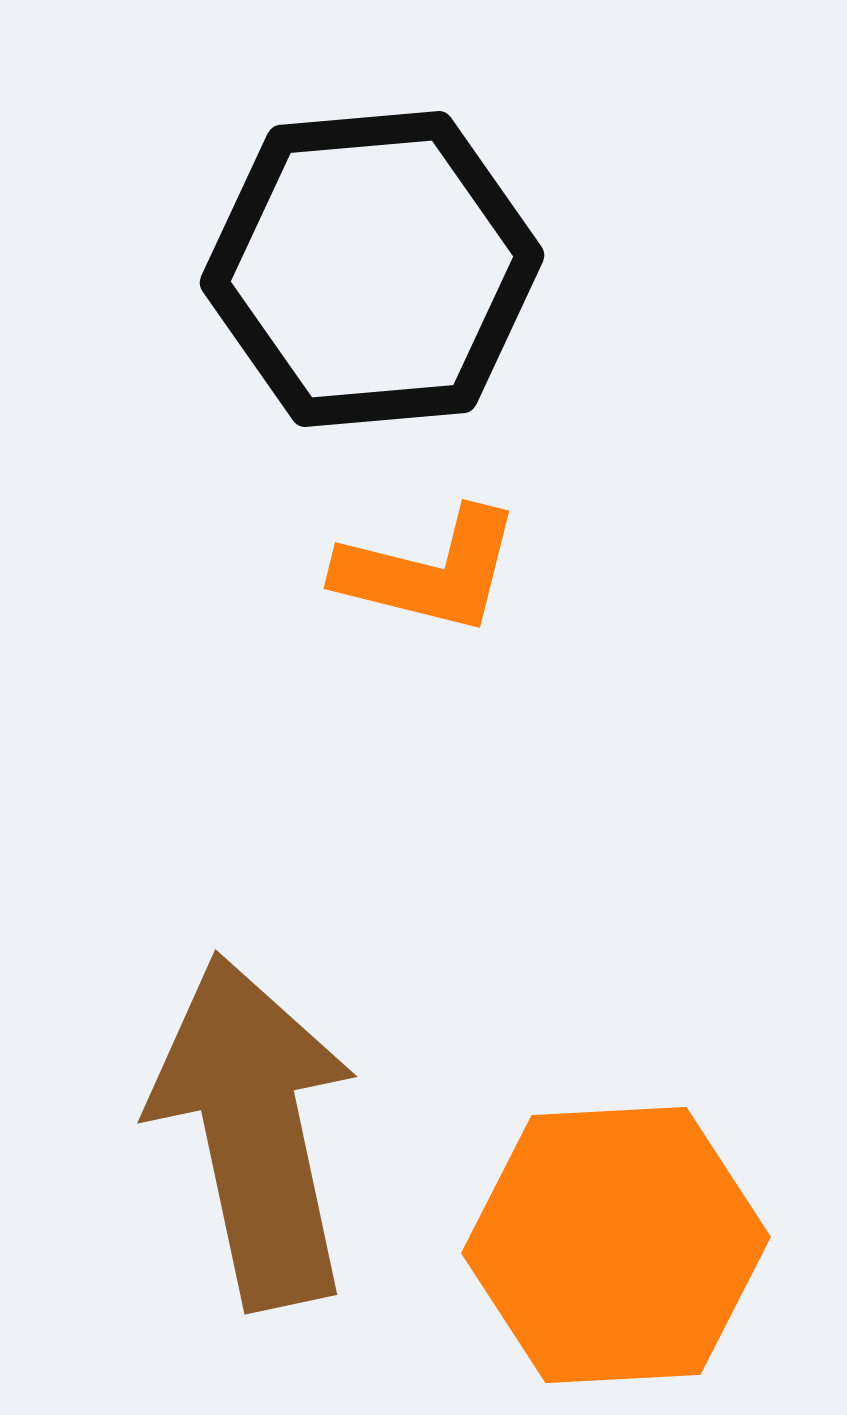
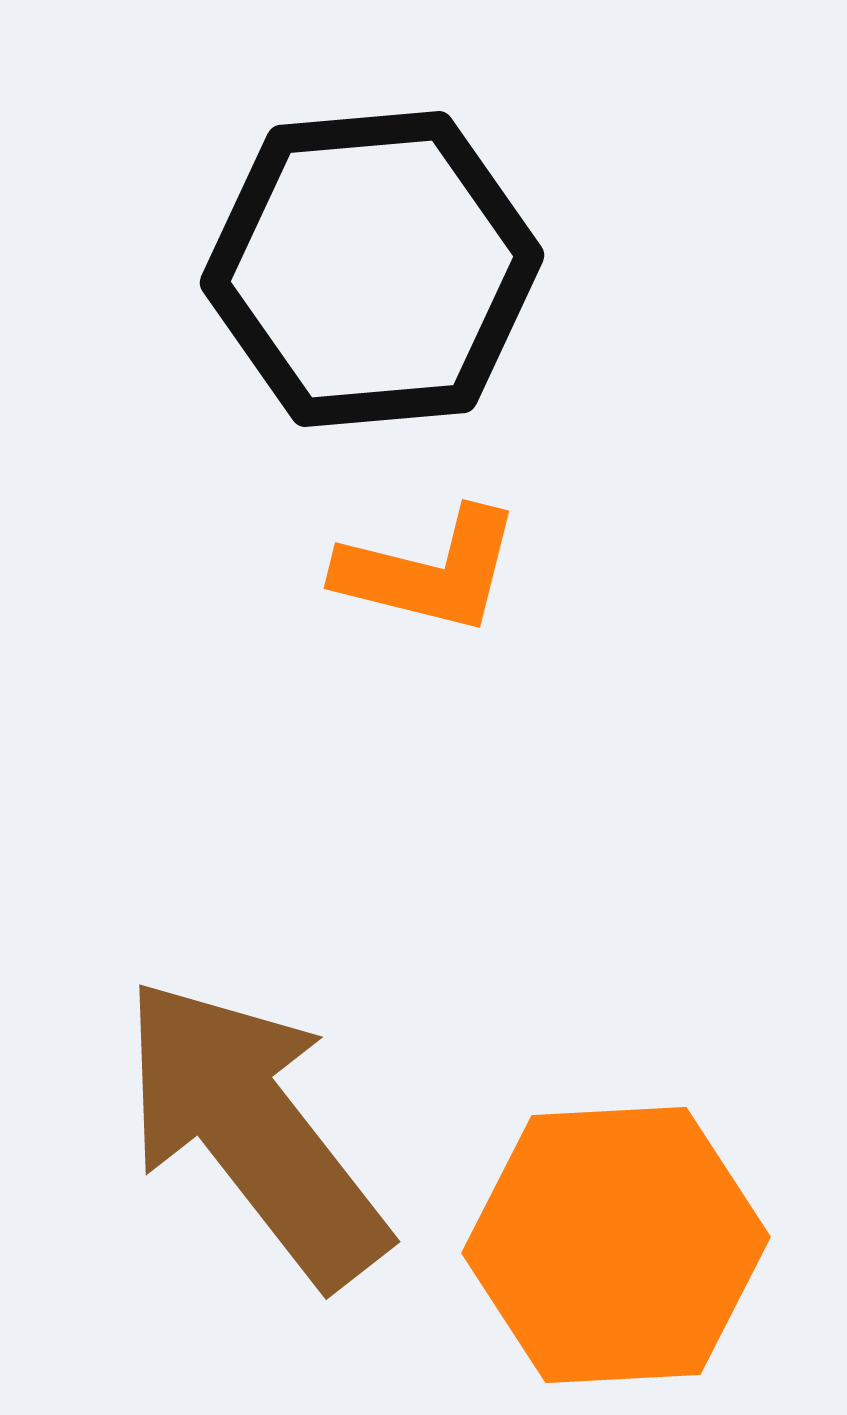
brown arrow: rotated 26 degrees counterclockwise
